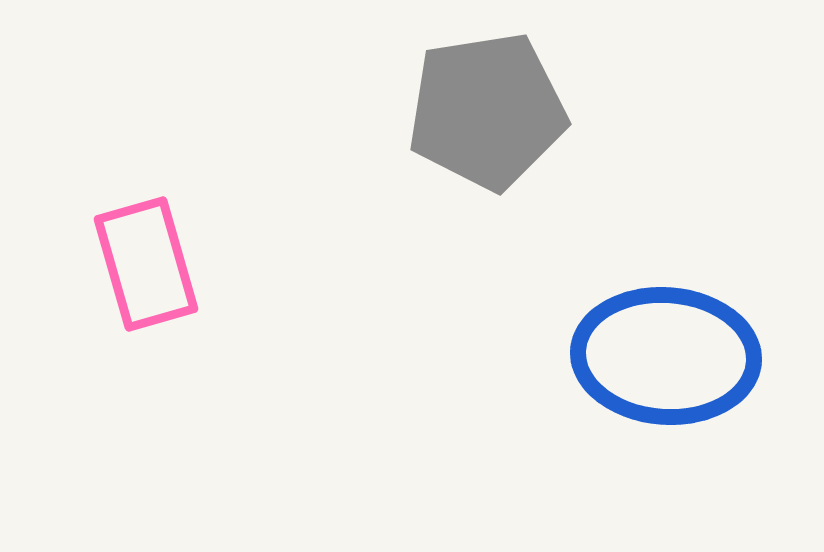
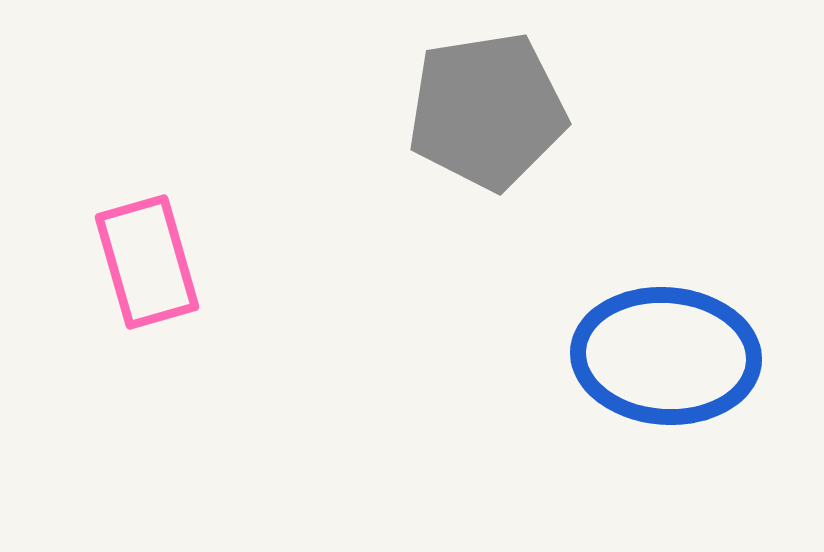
pink rectangle: moved 1 px right, 2 px up
